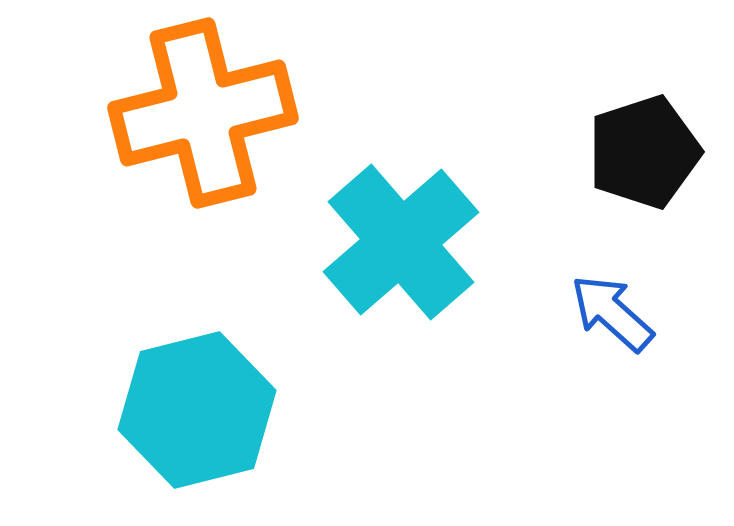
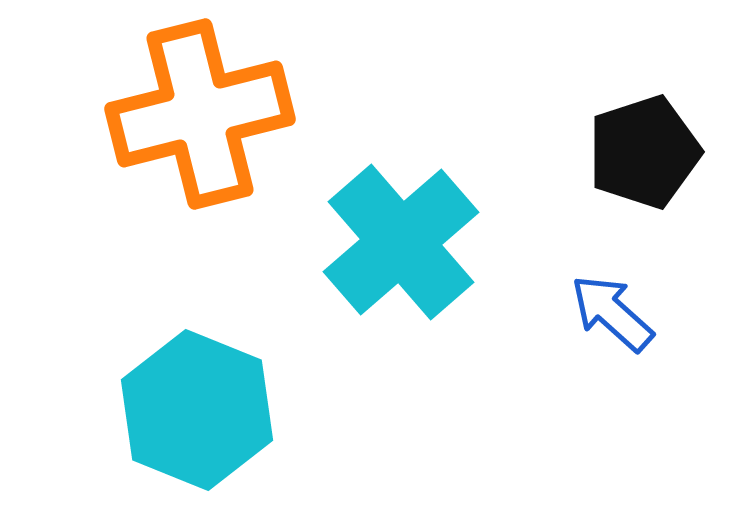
orange cross: moved 3 px left, 1 px down
cyan hexagon: rotated 24 degrees counterclockwise
